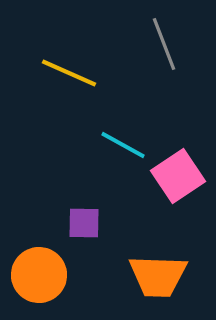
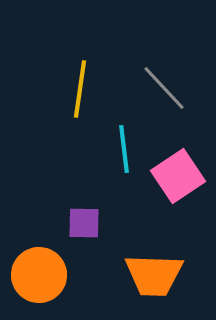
gray line: moved 44 px down; rotated 22 degrees counterclockwise
yellow line: moved 11 px right, 16 px down; rotated 74 degrees clockwise
cyan line: moved 1 px right, 4 px down; rotated 54 degrees clockwise
orange trapezoid: moved 4 px left, 1 px up
